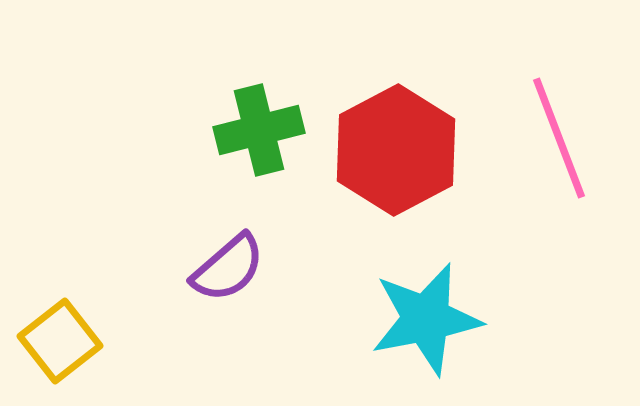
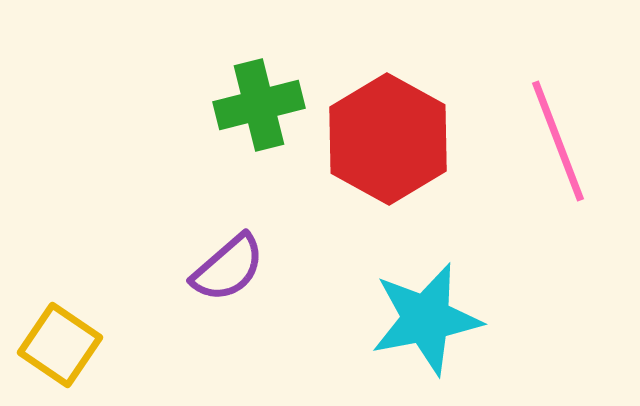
green cross: moved 25 px up
pink line: moved 1 px left, 3 px down
red hexagon: moved 8 px left, 11 px up; rotated 3 degrees counterclockwise
yellow square: moved 4 px down; rotated 18 degrees counterclockwise
